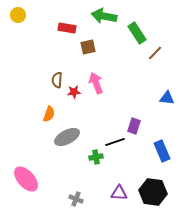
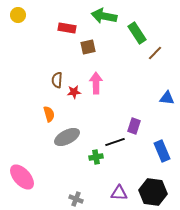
pink arrow: rotated 20 degrees clockwise
orange semicircle: rotated 35 degrees counterclockwise
pink ellipse: moved 4 px left, 2 px up
